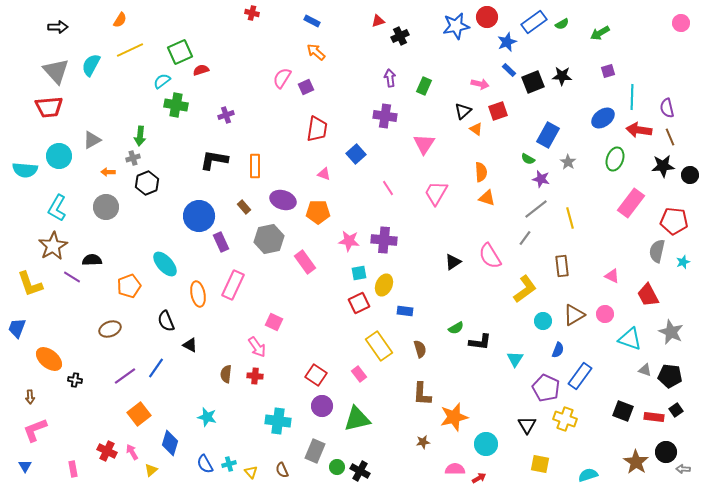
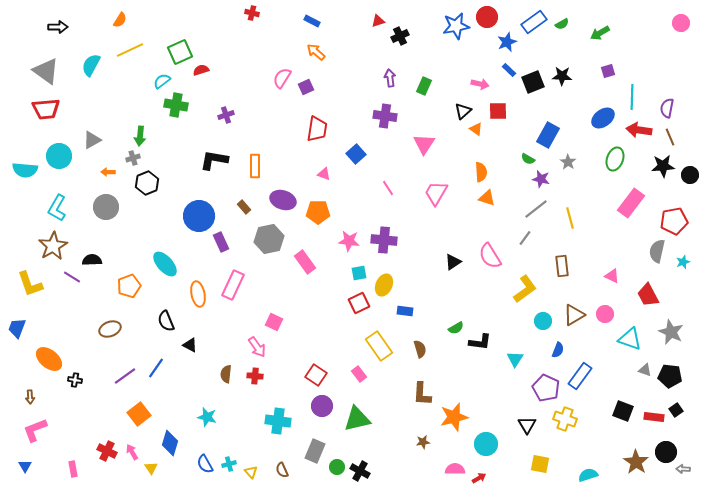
gray triangle at (56, 71): moved 10 px left; rotated 12 degrees counterclockwise
red trapezoid at (49, 107): moved 3 px left, 2 px down
purple semicircle at (667, 108): rotated 24 degrees clockwise
red square at (498, 111): rotated 18 degrees clockwise
red pentagon at (674, 221): rotated 16 degrees counterclockwise
yellow triangle at (151, 470): moved 2 px up; rotated 24 degrees counterclockwise
